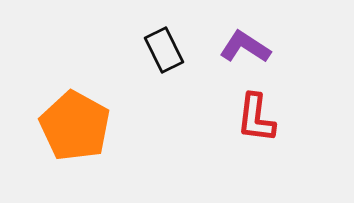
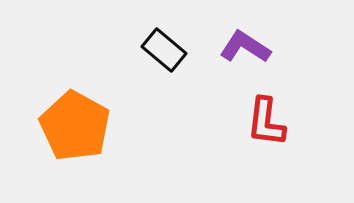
black rectangle: rotated 24 degrees counterclockwise
red L-shape: moved 10 px right, 4 px down
